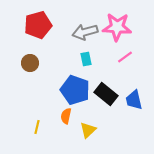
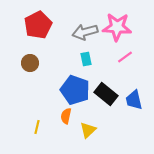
red pentagon: rotated 12 degrees counterclockwise
